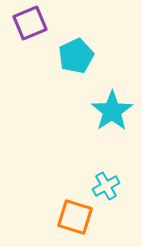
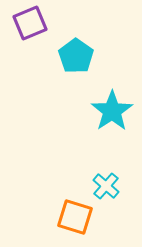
cyan pentagon: rotated 12 degrees counterclockwise
cyan cross: rotated 20 degrees counterclockwise
